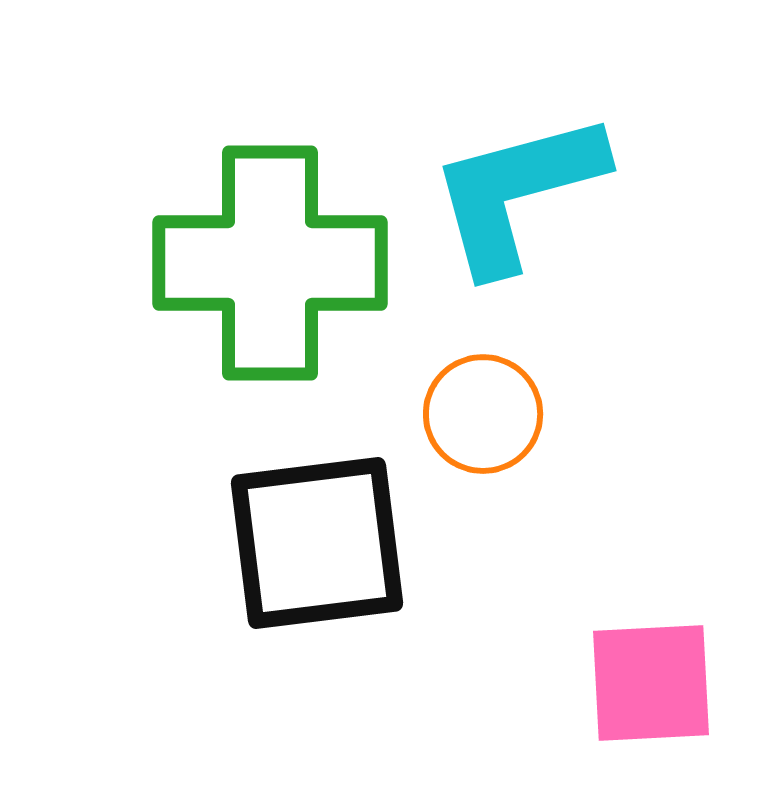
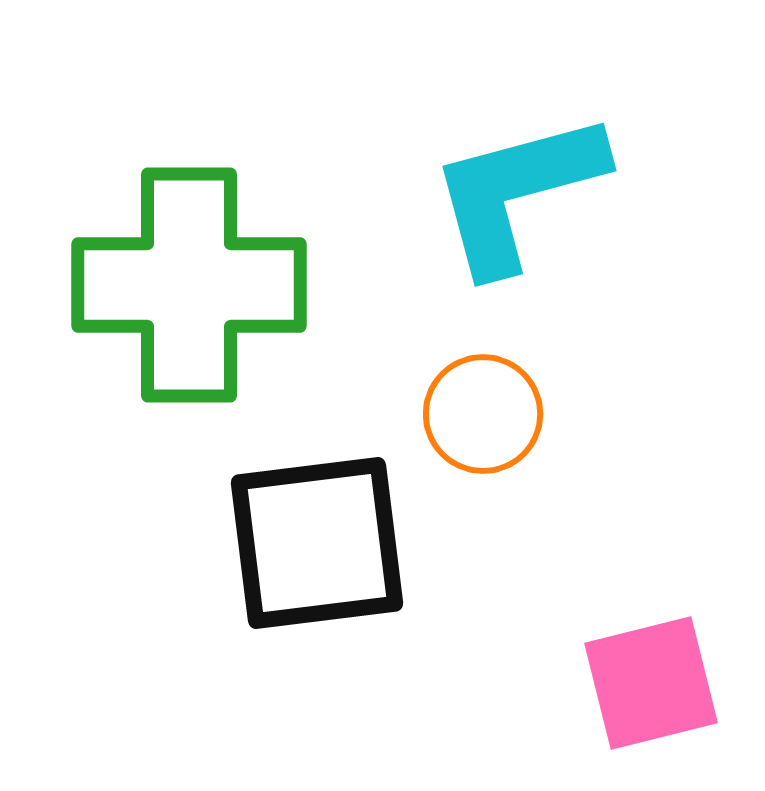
green cross: moved 81 px left, 22 px down
pink square: rotated 11 degrees counterclockwise
